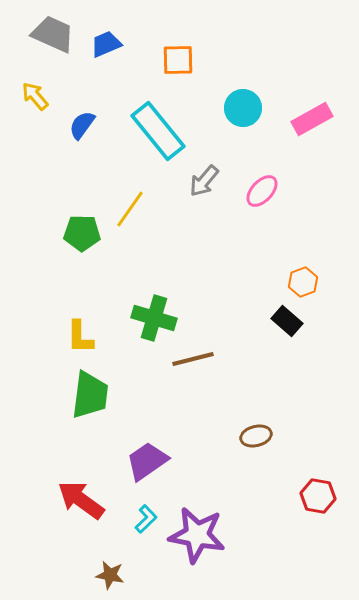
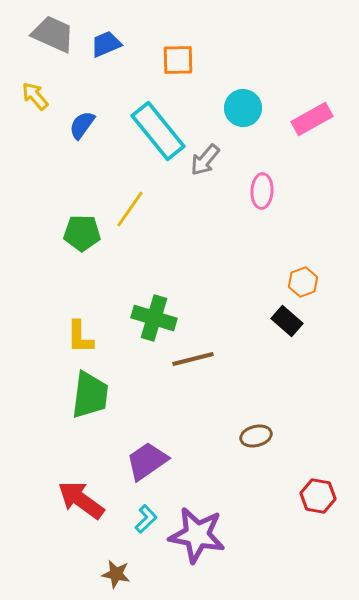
gray arrow: moved 1 px right, 21 px up
pink ellipse: rotated 40 degrees counterclockwise
brown star: moved 6 px right, 1 px up
